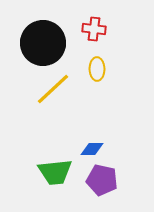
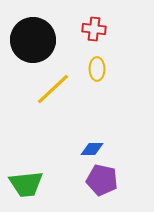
black circle: moved 10 px left, 3 px up
green trapezoid: moved 29 px left, 12 px down
